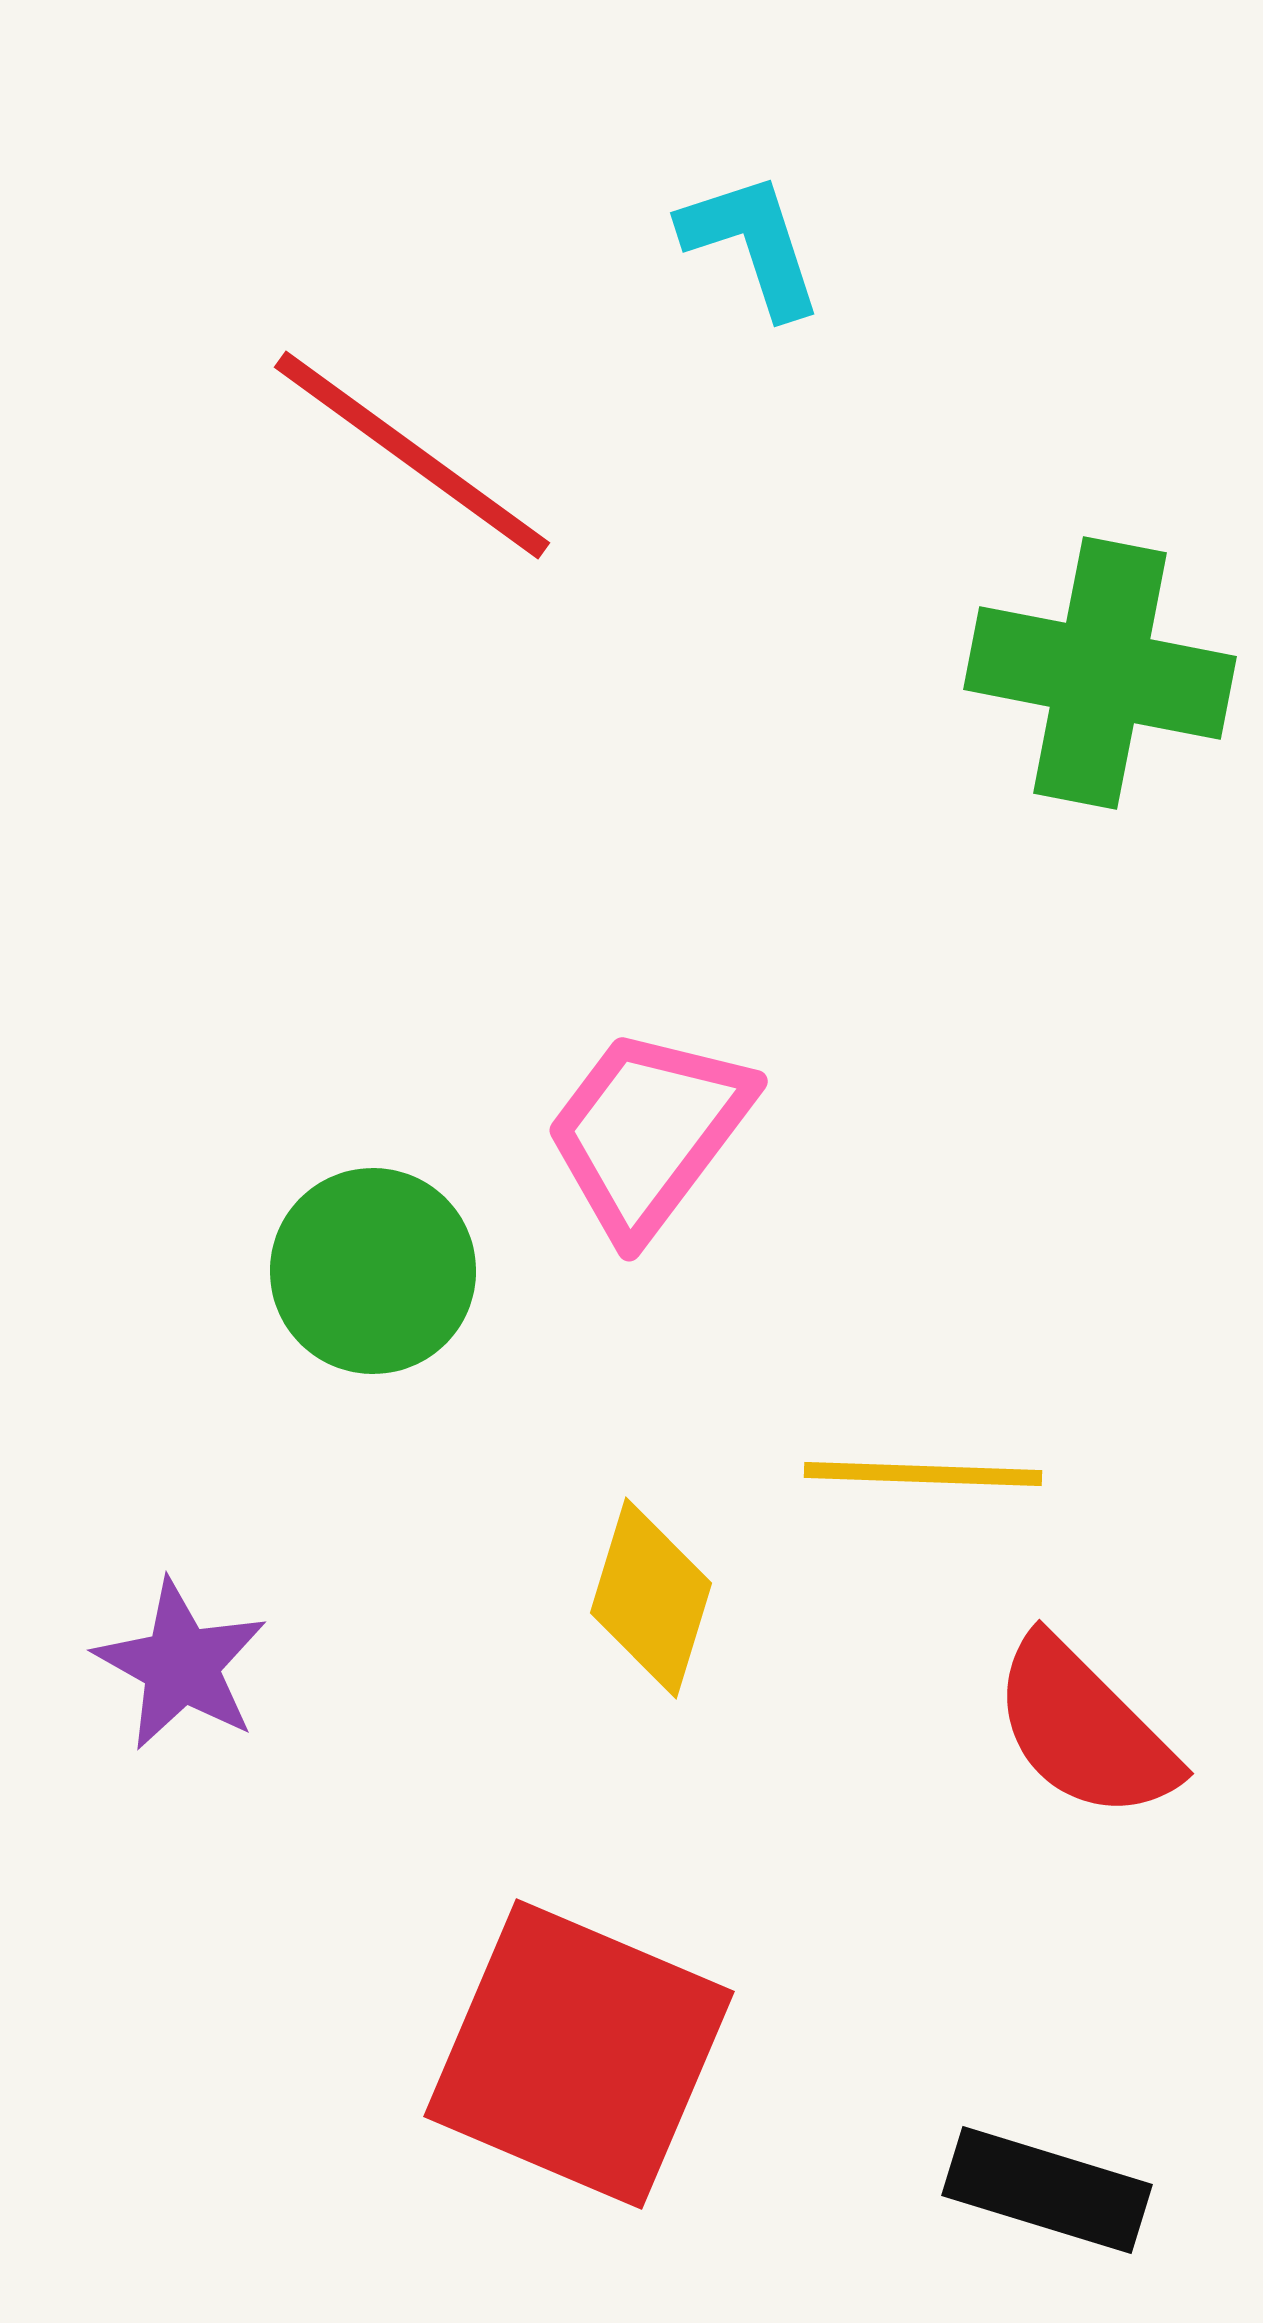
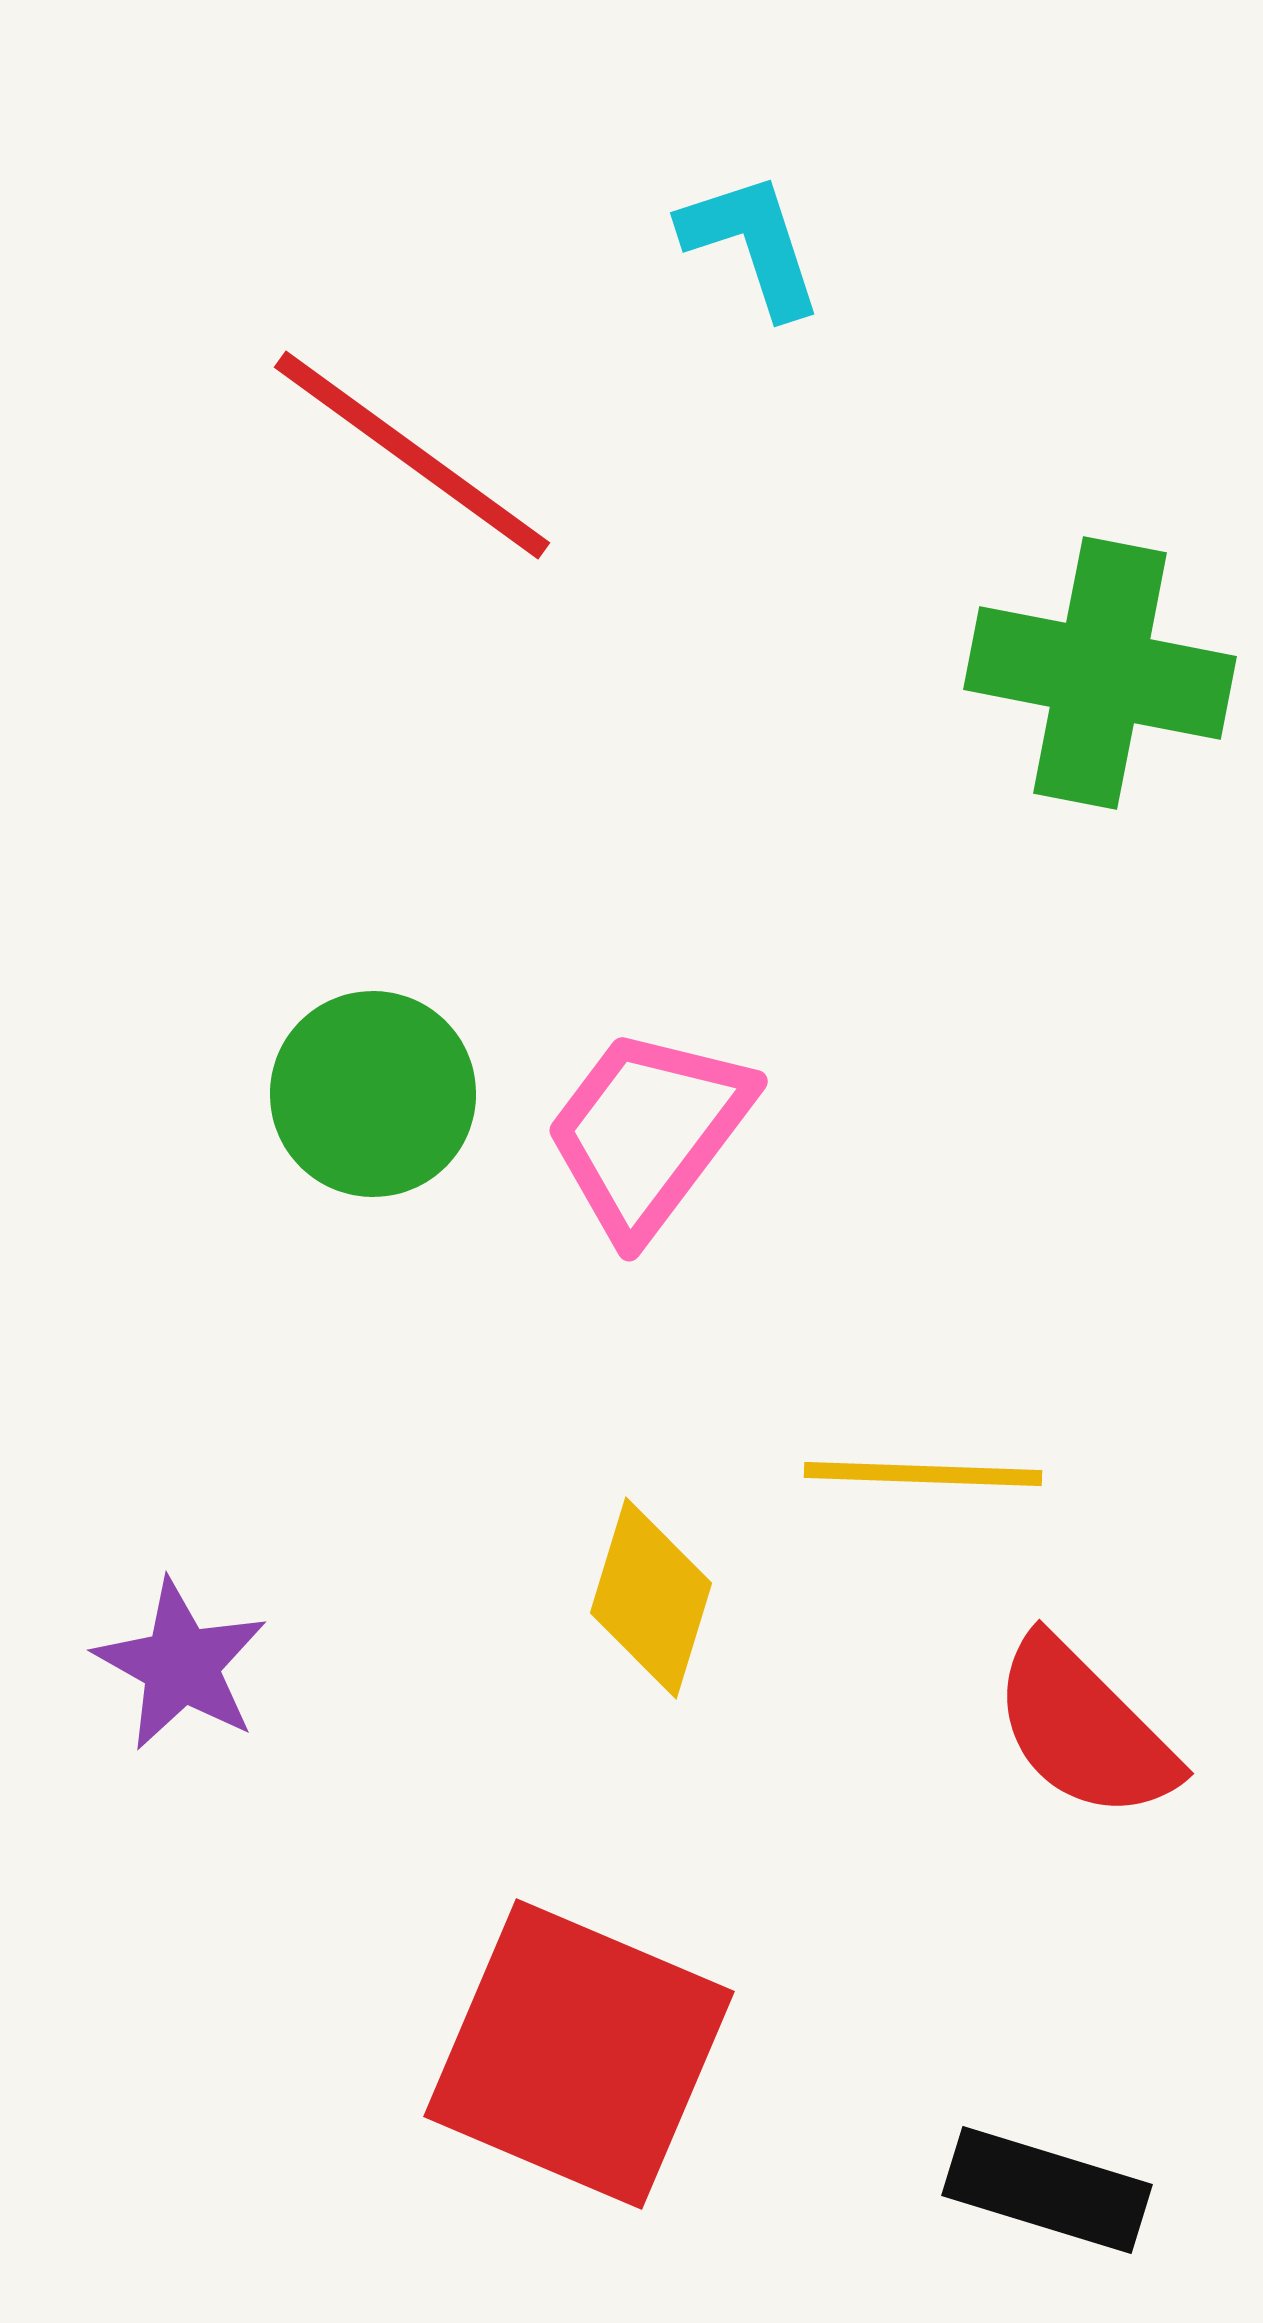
green circle: moved 177 px up
